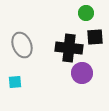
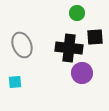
green circle: moved 9 px left
